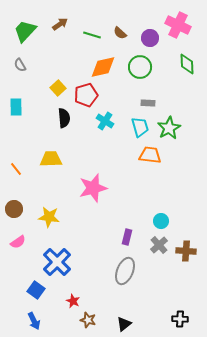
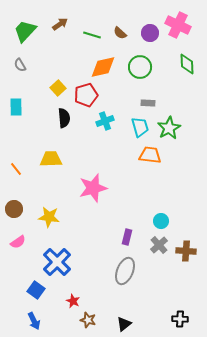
purple circle: moved 5 px up
cyan cross: rotated 36 degrees clockwise
